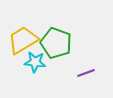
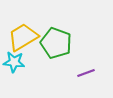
yellow trapezoid: moved 3 px up
cyan star: moved 21 px left
